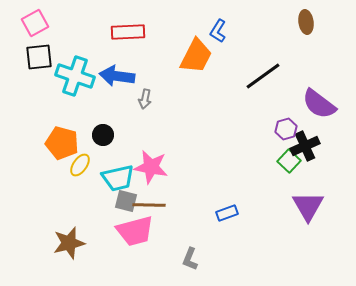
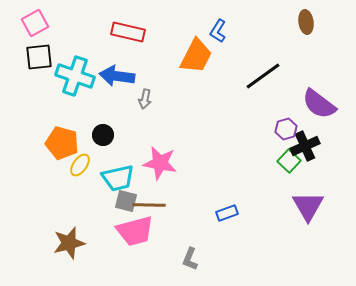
red rectangle: rotated 16 degrees clockwise
pink star: moved 9 px right, 4 px up
